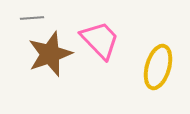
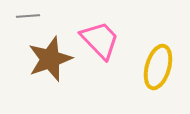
gray line: moved 4 px left, 2 px up
brown star: moved 5 px down
